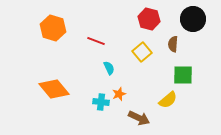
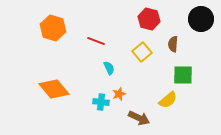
black circle: moved 8 px right
